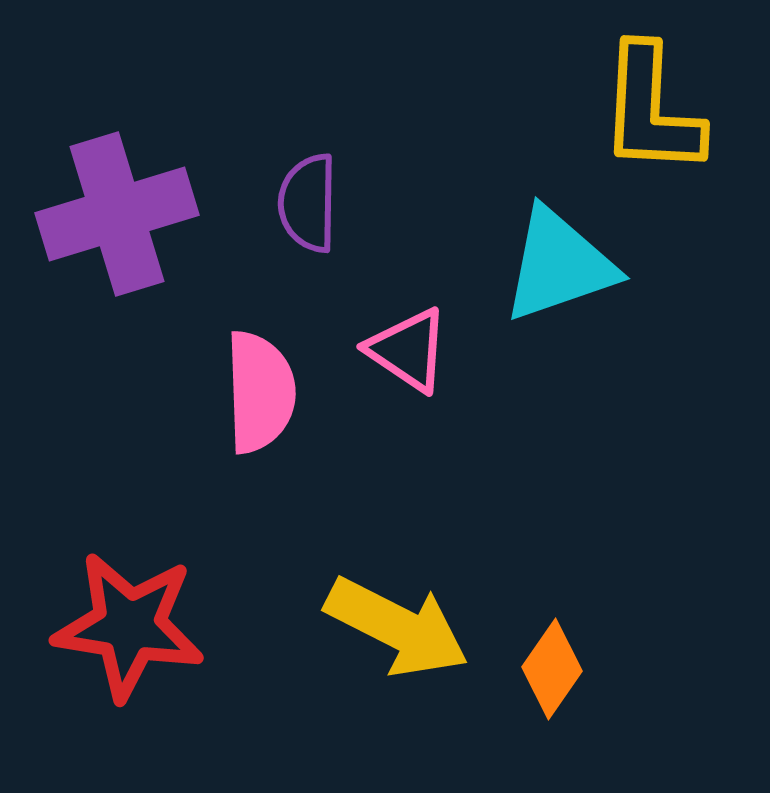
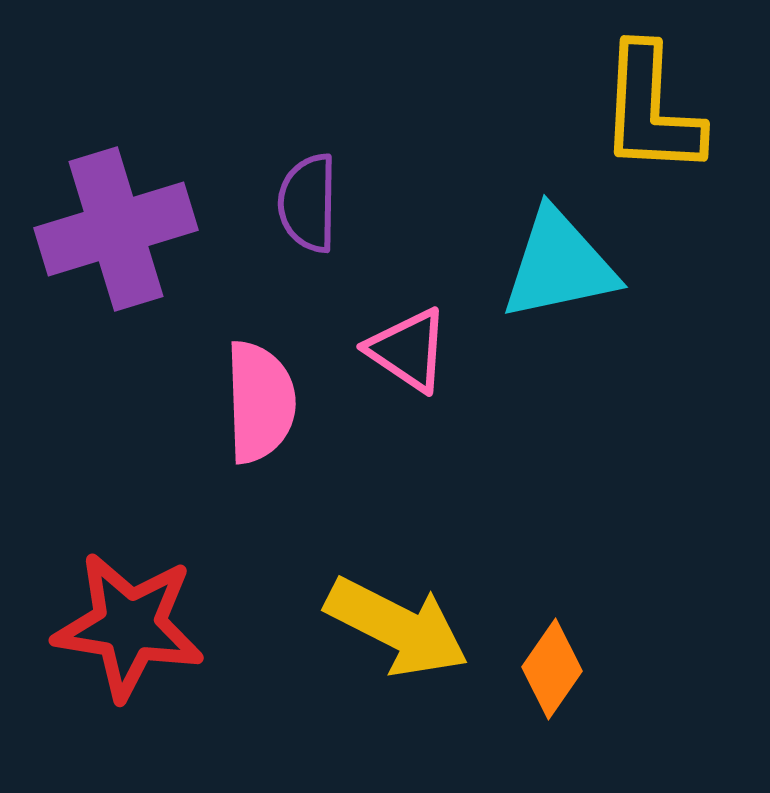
purple cross: moved 1 px left, 15 px down
cyan triangle: rotated 7 degrees clockwise
pink semicircle: moved 10 px down
